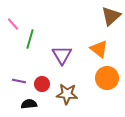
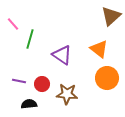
purple triangle: rotated 25 degrees counterclockwise
